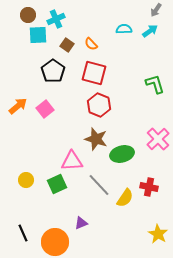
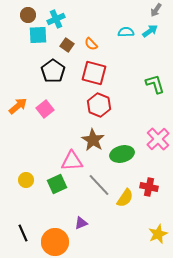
cyan semicircle: moved 2 px right, 3 px down
brown star: moved 3 px left, 1 px down; rotated 15 degrees clockwise
yellow star: rotated 18 degrees clockwise
